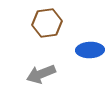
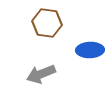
brown hexagon: rotated 16 degrees clockwise
